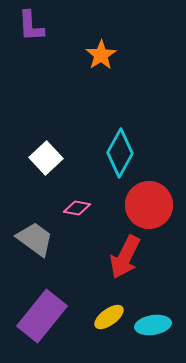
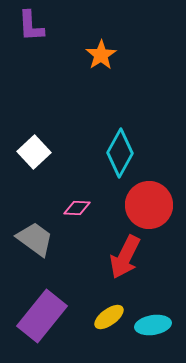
white square: moved 12 px left, 6 px up
pink diamond: rotated 8 degrees counterclockwise
